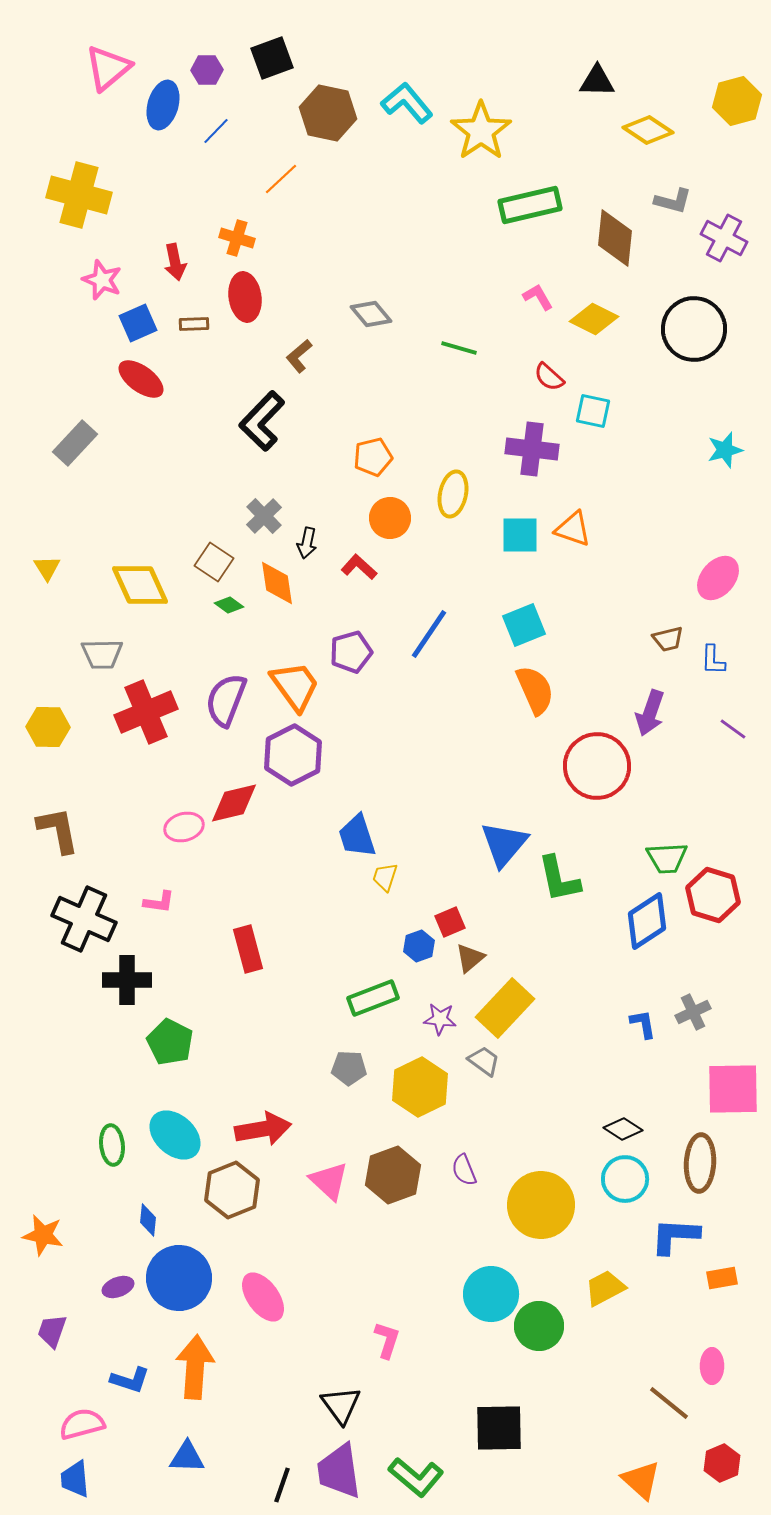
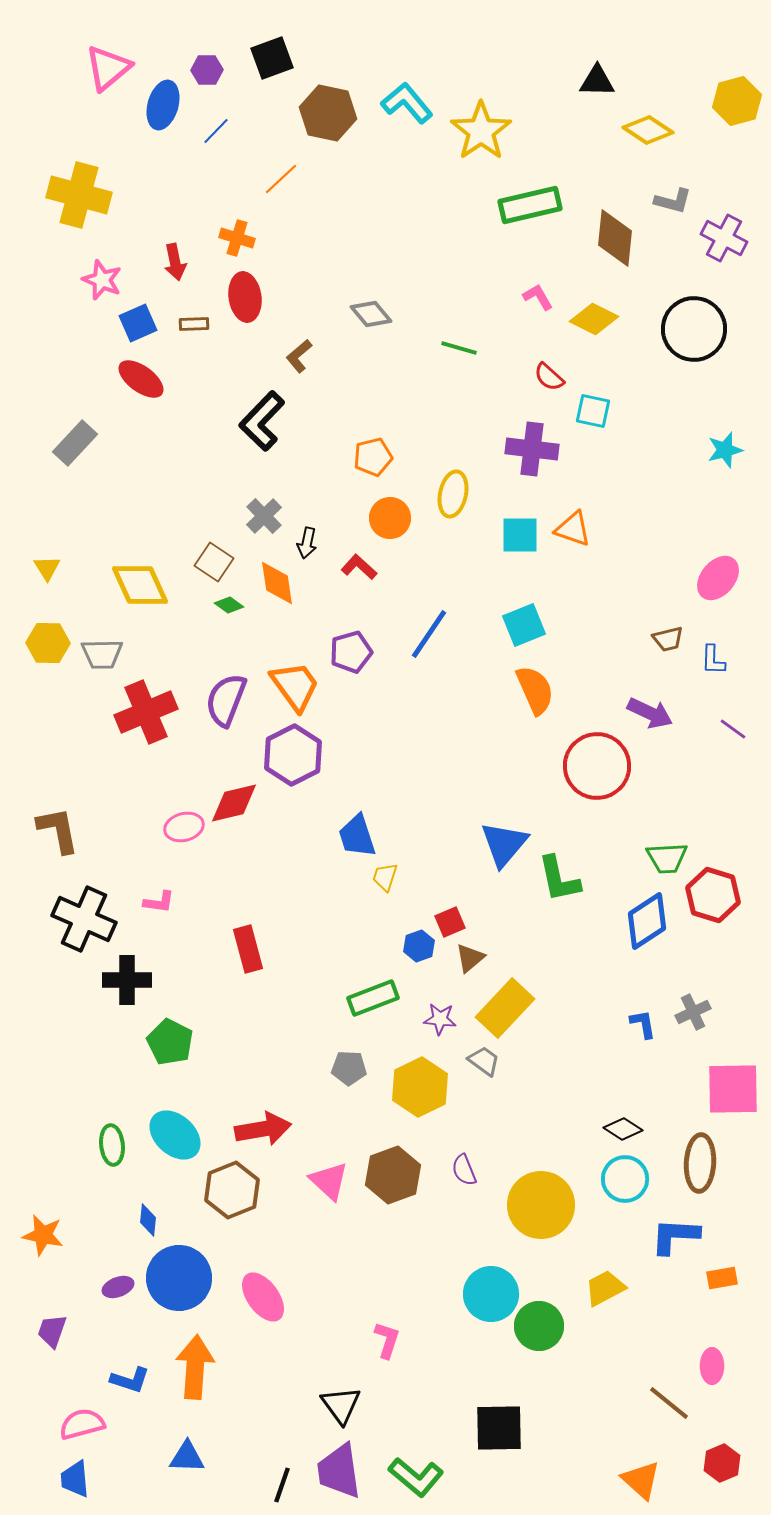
purple arrow at (650, 713): rotated 84 degrees counterclockwise
yellow hexagon at (48, 727): moved 84 px up
